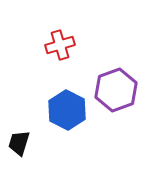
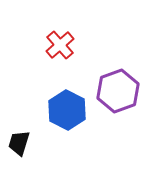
red cross: rotated 24 degrees counterclockwise
purple hexagon: moved 2 px right, 1 px down
